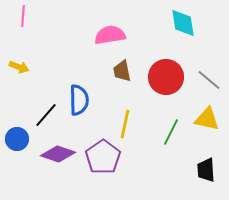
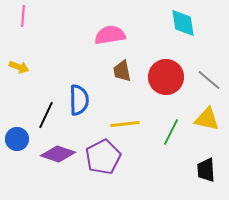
black line: rotated 16 degrees counterclockwise
yellow line: rotated 72 degrees clockwise
purple pentagon: rotated 8 degrees clockwise
